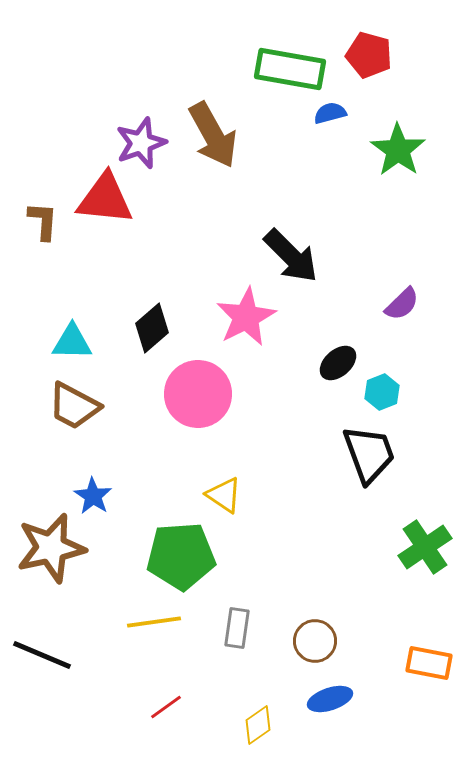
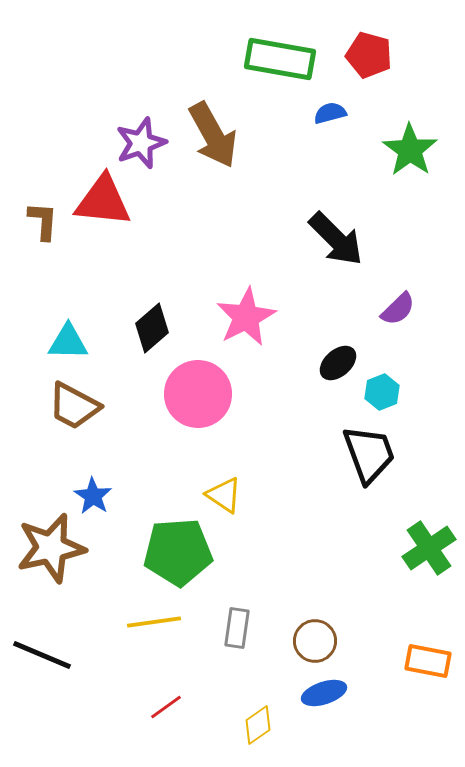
green rectangle: moved 10 px left, 10 px up
green star: moved 12 px right
red triangle: moved 2 px left, 2 px down
black arrow: moved 45 px right, 17 px up
purple semicircle: moved 4 px left, 5 px down
cyan triangle: moved 4 px left
green cross: moved 4 px right, 1 px down
green pentagon: moved 3 px left, 4 px up
orange rectangle: moved 1 px left, 2 px up
blue ellipse: moved 6 px left, 6 px up
